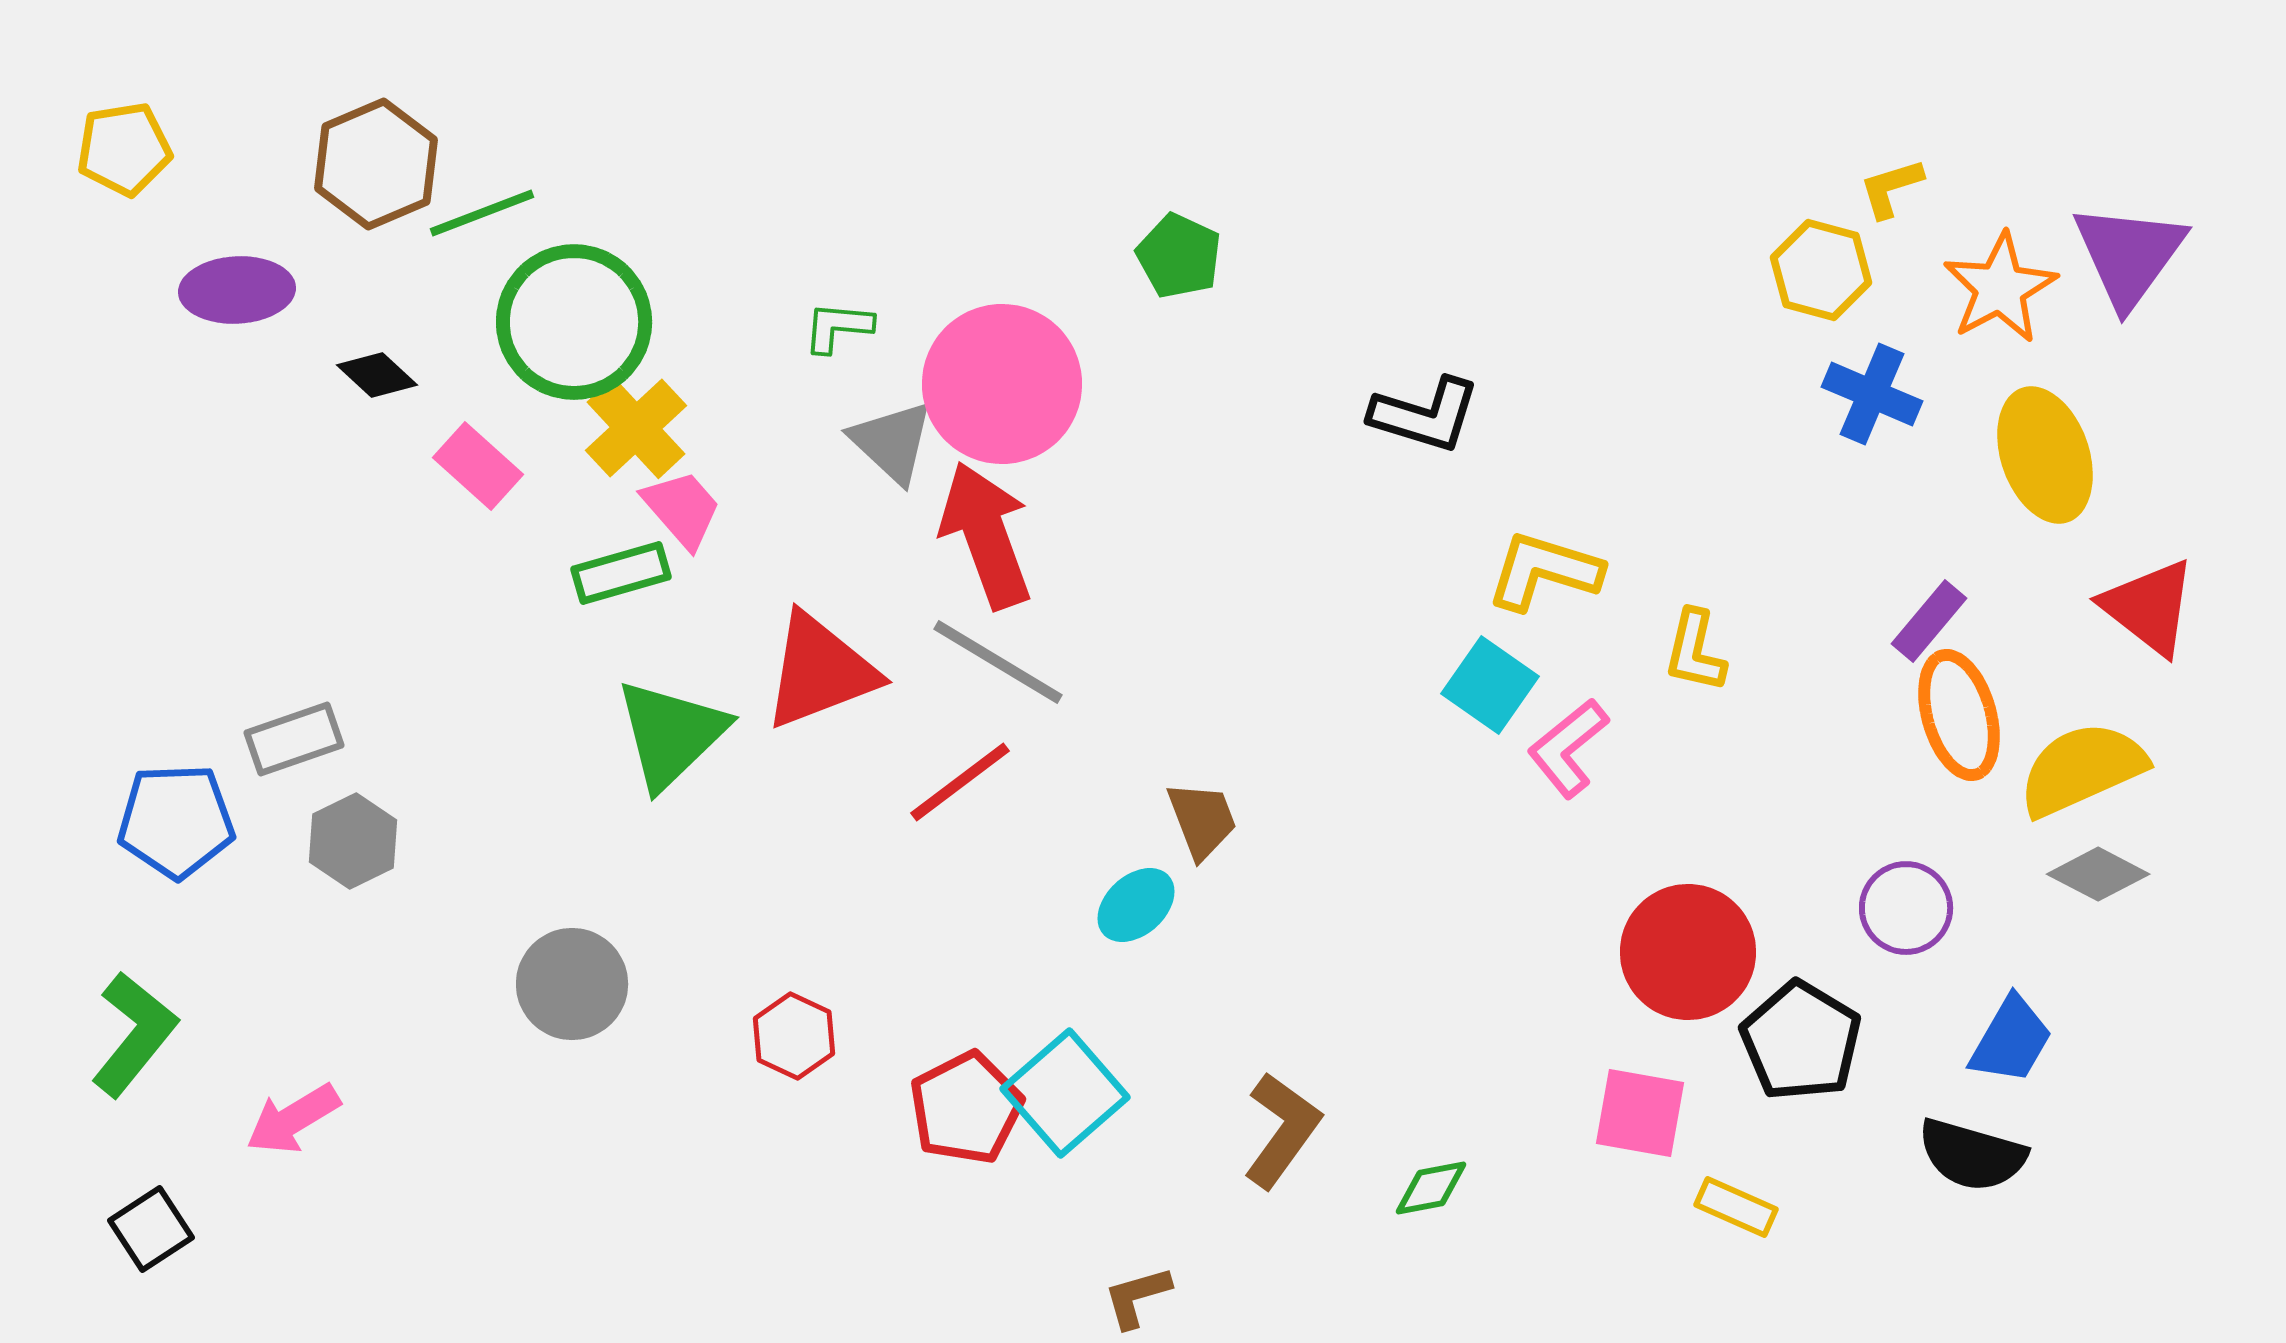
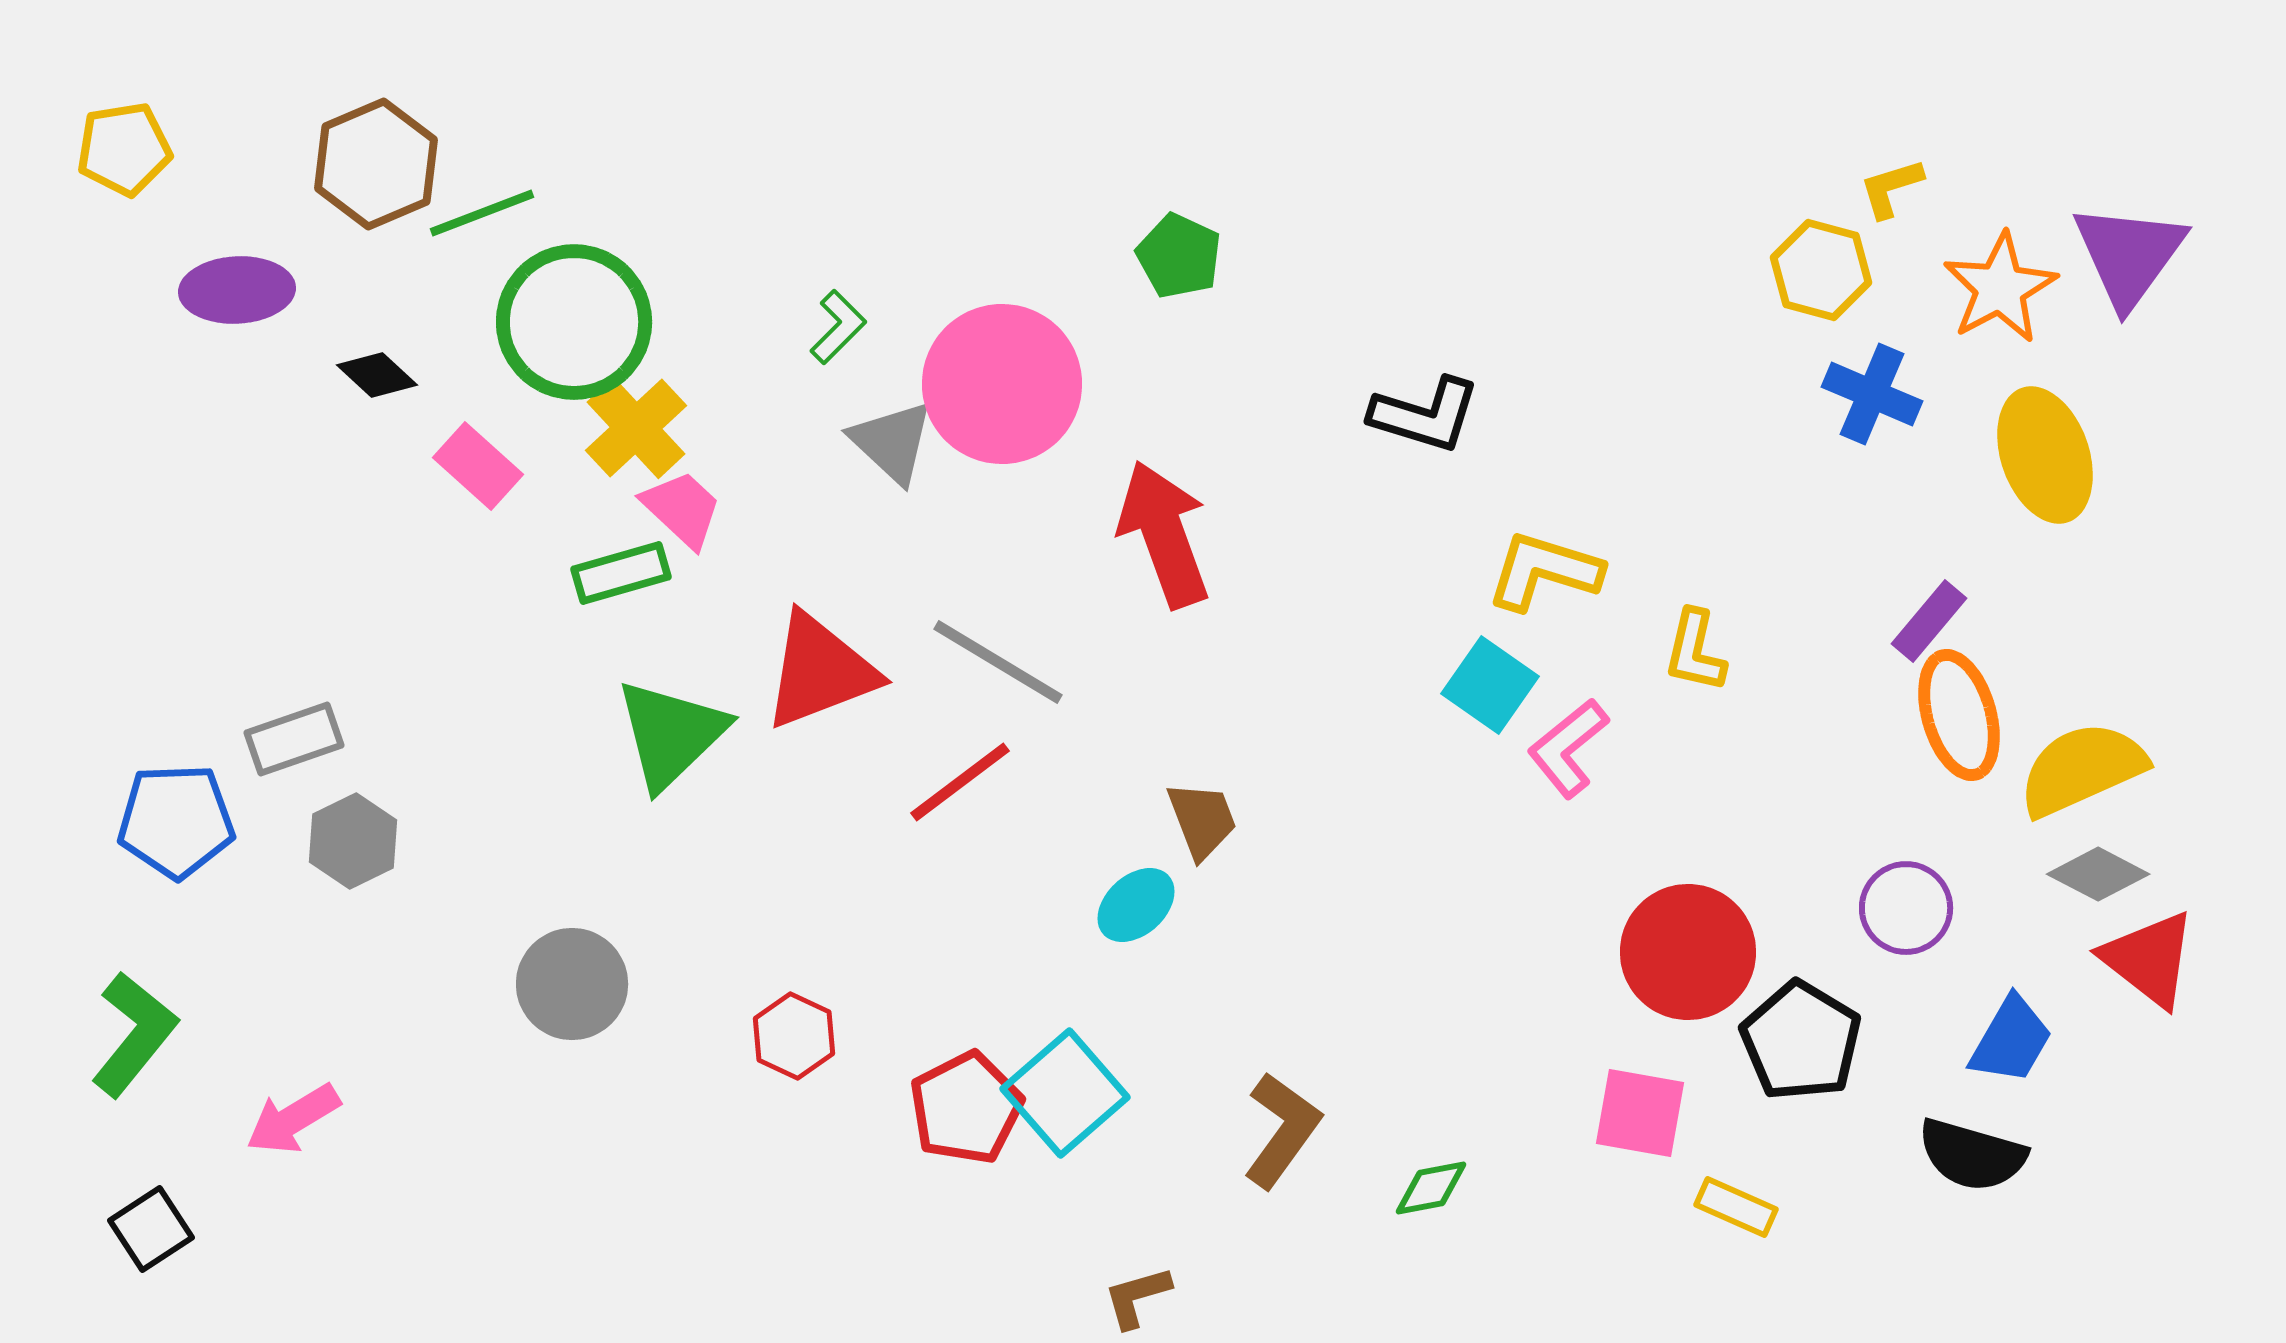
green L-shape at (838, 327): rotated 130 degrees clockwise
pink trapezoid at (682, 509): rotated 6 degrees counterclockwise
red arrow at (986, 535): moved 178 px right, 1 px up
red triangle at (2149, 607): moved 352 px down
